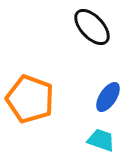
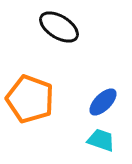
black ellipse: moved 33 px left; rotated 15 degrees counterclockwise
blue ellipse: moved 5 px left, 5 px down; rotated 12 degrees clockwise
